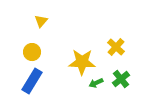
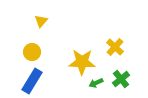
yellow cross: moved 1 px left
